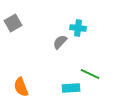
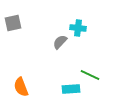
gray square: rotated 18 degrees clockwise
green line: moved 1 px down
cyan rectangle: moved 1 px down
